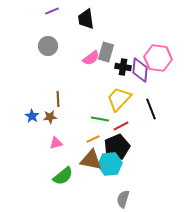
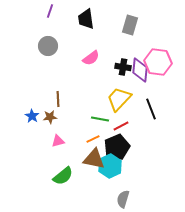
purple line: moved 2 px left; rotated 48 degrees counterclockwise
gray rectangle: moved 24 px right, 27 px up
pink hexagon: moved 4 px down
pink triangle: moved 2 px right, 2 px up
brown triangle: moved 3 px right, 1 px up
cyan hexagon: moved 2 px down; rotated 20 degrees counterclockwise
